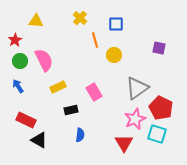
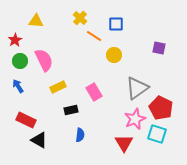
orange line: moved 1 px left, 4 px up; rotated 42 degrees counterclockwise
